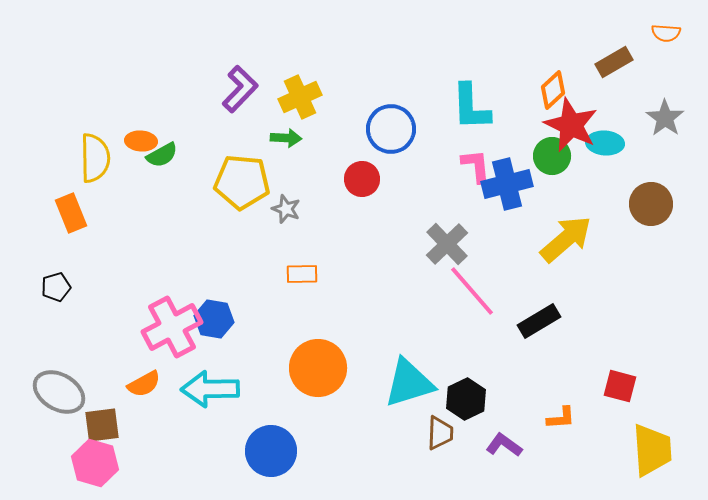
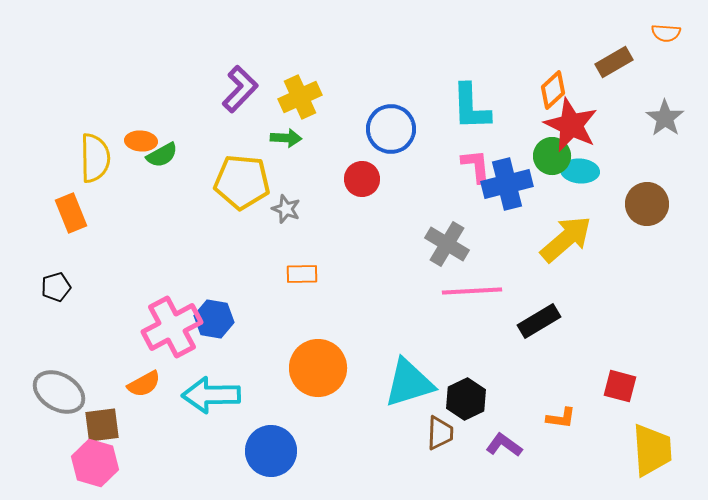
cyan ellipse at (605, 143): moved 25 px left, 28 px down
brown circle at (651, 204): moved 4 px left
gray cross at (447, 244): rotated 15 degrees counterclockwise
pink line at (472, 291): rotated 52 degrees counterclockwise
cyan arrow at (210, 389): moved 1 px right, 6 px down
orange L-shape at (561, 418): rotated 12 degrees clockwise
